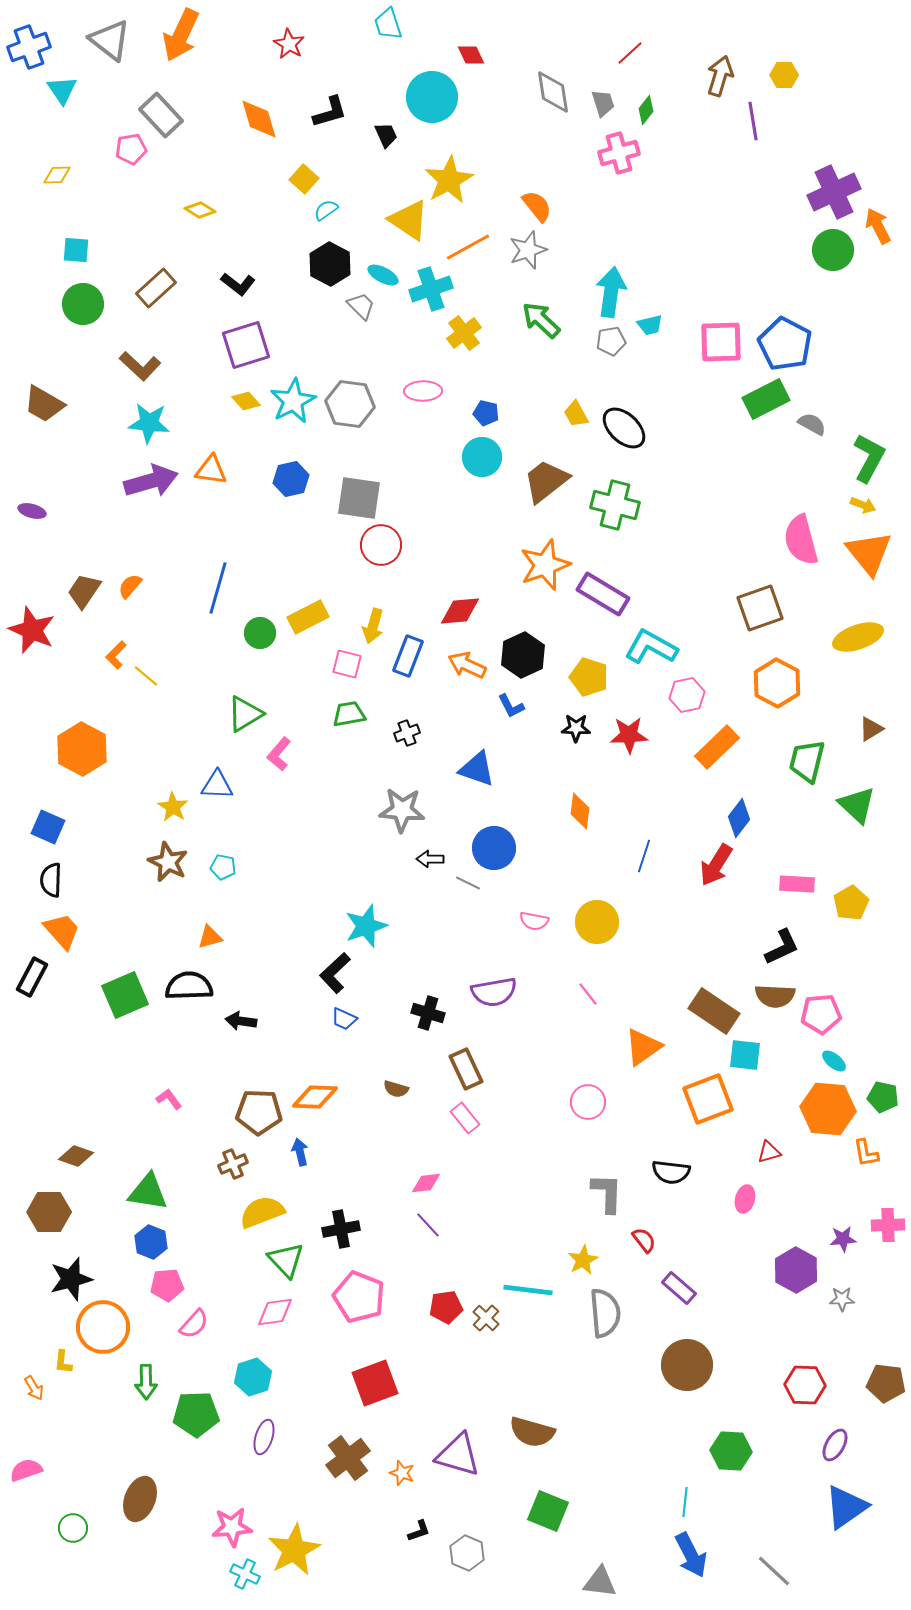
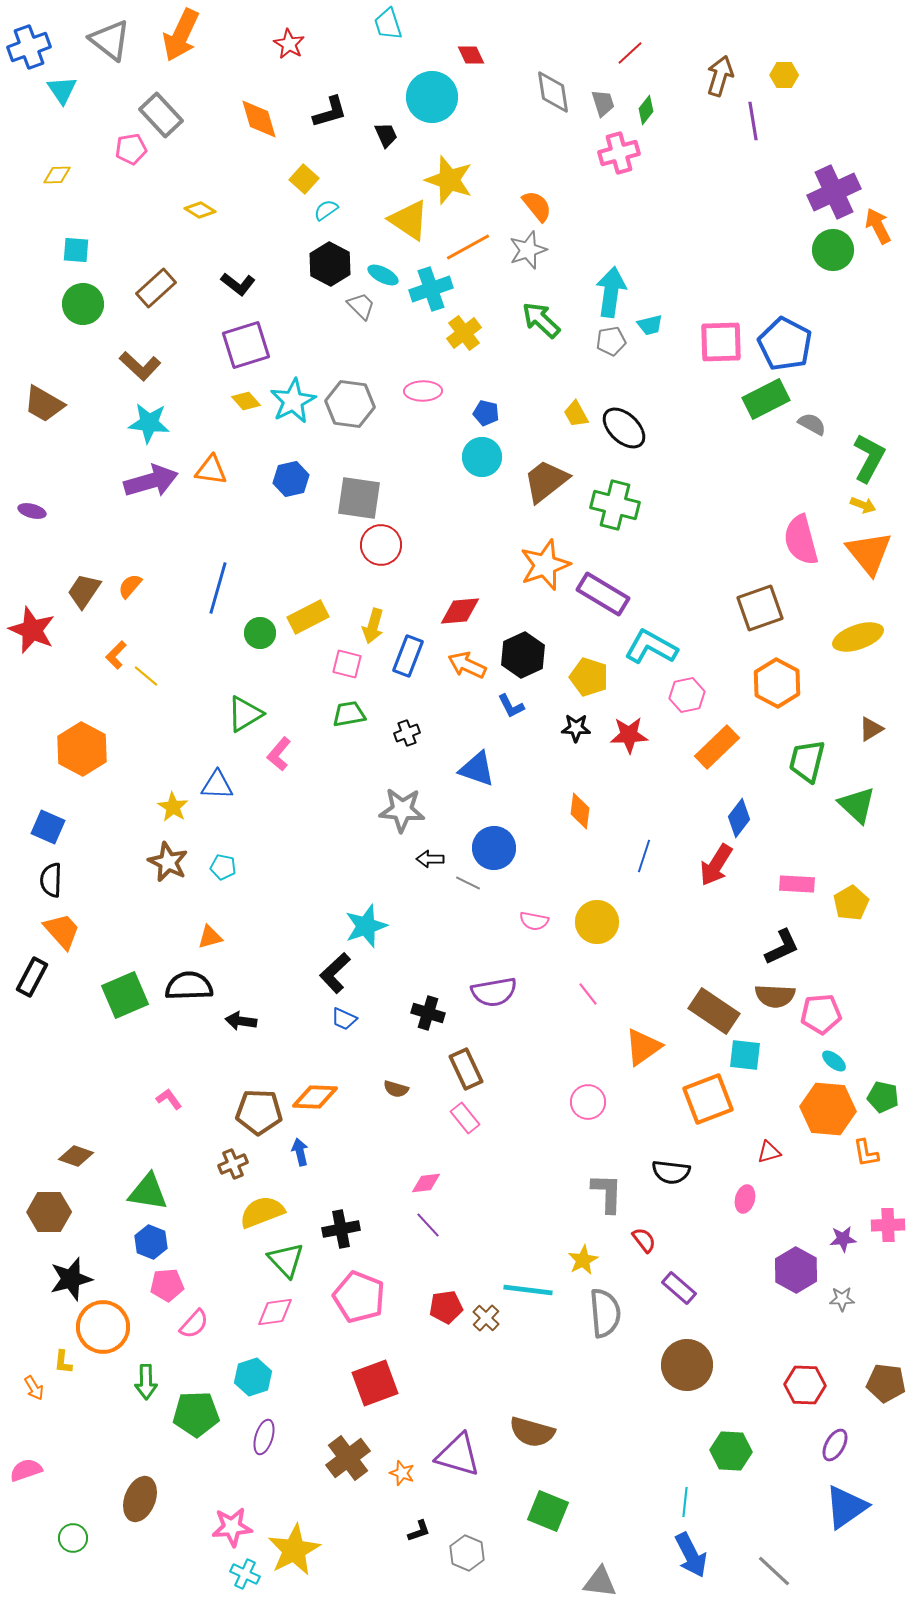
yellow star at (449, 180): rotated 24 degrees counterclockwise
green circle at (73, 1528): moved 10 px down
